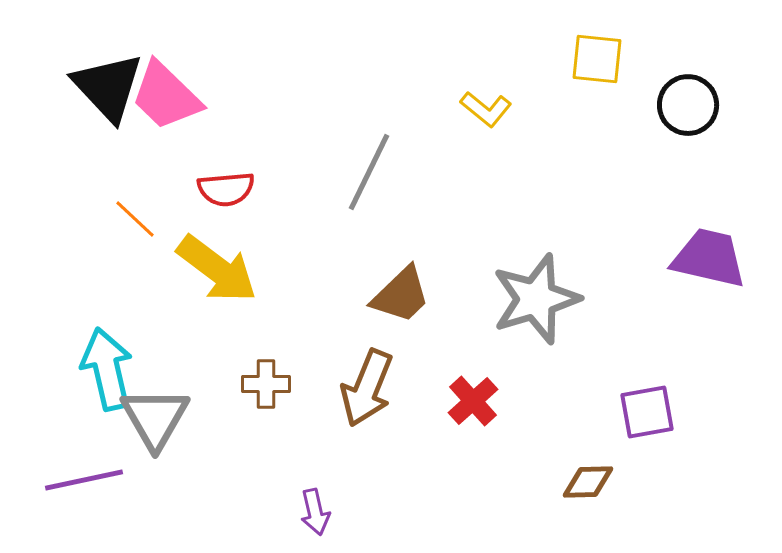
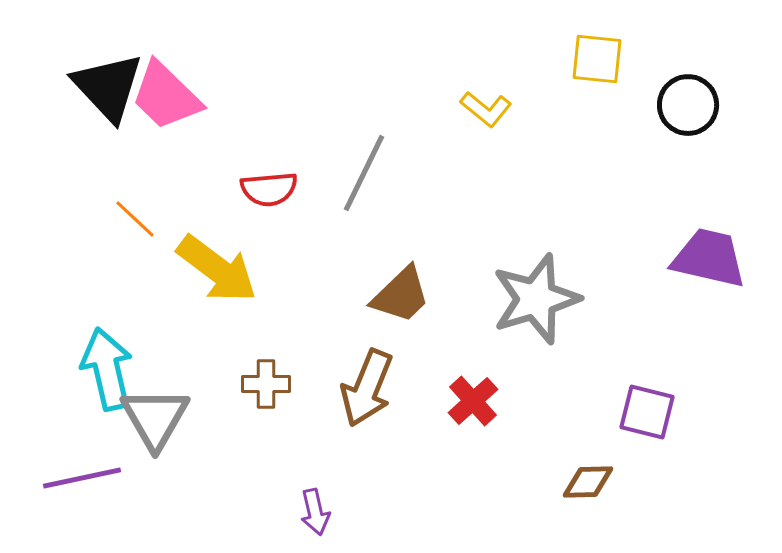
gray line: moved 5 px left, 1 px down
red semicircle: moved 43 px right
purple square: rotated 24 degrees clockwise
purple line: moved 2 px left, 2 px up
